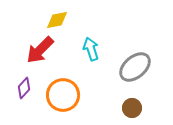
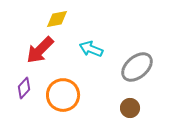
yellow diamond: moved 1 px up
cyan arrow: rotated 50 degrees counterclockwise
gray ellipse: moved 2 px right
brown circle: moved 2 px left
